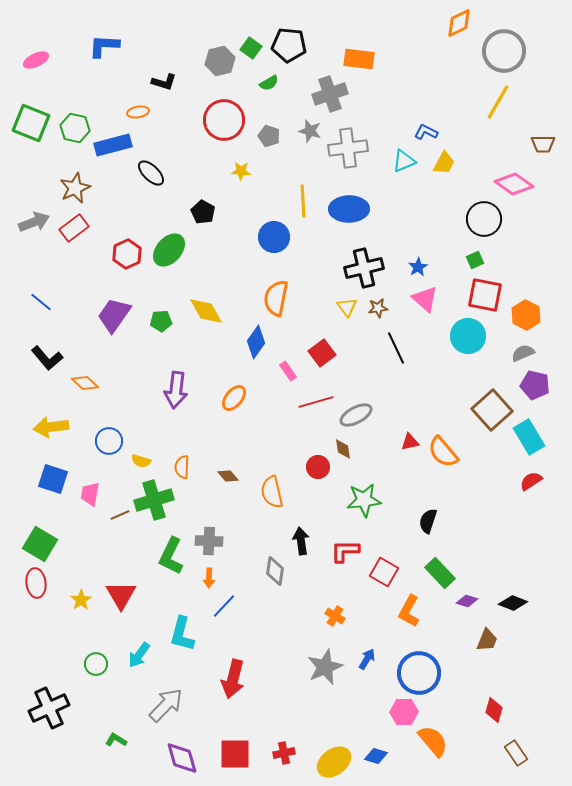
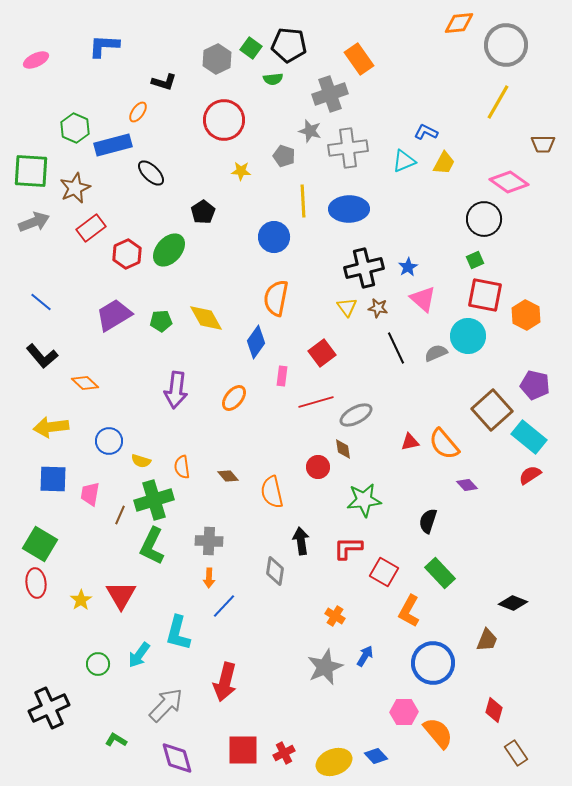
orange diamond at (459, 23): rotated 20 degrees clockwise
gray circle at (504, 51): moved 2 px right, 6 px up
orange rectangle at (359, 59): rotated 48 degrees clockwise
gray hexagon at (220, 61): moved 3 px left, 2 px up; rotated 12 degrees counterclockwise
green semicircle at (269, 83): moved 4 px right, 4 px up; rotated 24 degrees clockwise
orange ellipse at (138, 112): rotated 45 degrees counterclockwise
green square at (31, 123): moved 48 px down; rotated 18 degrees counterclockwise
green hexagon at (75, 128): rotated 12 degrees clockwise
gray pentagon at (269, 136): moved 15 px right, 20 px down
pink diamond at (514, 184): moved 5 px left, 2 px up
black pentagon at (203, 212): rotated 10 degrees clockwise
red rectangle at (74, 228): moved 17 px right
blue star at (418, 267): moved 10 px left
pink triangle at (425, 299): moved 2 px left
brown star at (378, 308): rotated 18 degrees clockwise
yellow diamond at (206, 311): moved 7 px down
purple trapezoid at (114, 315): rotated 24 degrees clockwise
gray semicircle at (523, 353): moved 87 px left
black L-shape at (47, 358): moved 5 px left, 2 px up
pink rectangle at (288, 371): moved 6 px left, 5 px down; rotated 42 degrees clockwise
cyan rectangle at (529, 437): rotated 20 degrees counterclockwise
orange semicircle at (443, 452): moved 1 px right, 8 px up
orange semicircle at (182, 467): rotated 10 degrees counterclockwise
blue square at (53, 479): rotated 16 degrees counterclockwise
red semicircle at (531, 481): moved 1 px left, 6 px up
brown line at (120, 515): rotated 42 degrees counterclockwise
red L-shape at (345, 551): moved 3 px right, 3 px up
green L-shape at (171, 556): moved 19 px left, 10 px up
purple diamond at (467, 601): moved 116 px up; rotated 30 degrees clockwise
cyan L-shape at (182, 634): moved 4 px left, 1 px up
blue arrow at (367, 659): moved 2 px left, 3 px up
green circle at (96, 664): moved 2 px right
blue circle at (419, 673): moved 14 px right, 10 px up
red arrow at (233, 679): moved 8 px left, 3 px down
orange semicircle at (433, 741): moved 5 px right, 8 px up
red cross at (284, 753): rotated 15 degrees counterclockwise
red square at (235, 754): moved 8 px right, 4 px up
blue diamond at (376, 756): rotated 30 degrees clockwise
purple diamond at (182, 758): moved 5 px left
yellow ellipse at (334, 762): rotated 16 degrees clockwise
